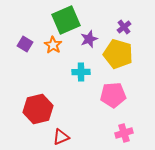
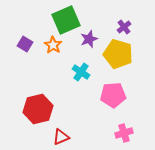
cyan cross: rotated 36 degrees clockwise
